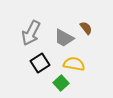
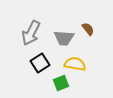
brown semicircle: moved 2 px right, 1 px down
gray trapezoid: rotated 25 degrees counterclockwise
yellow semicircle: moved 1 px right
green square: rotated 21 degrees clockwise
